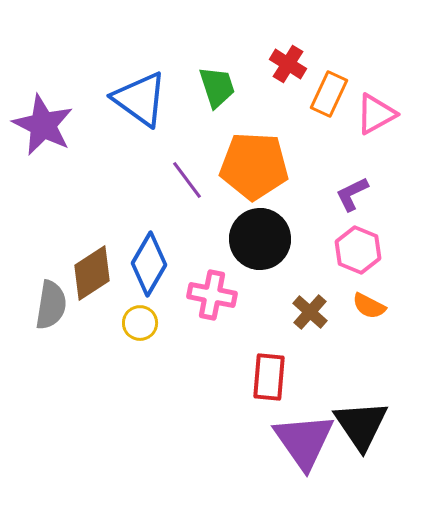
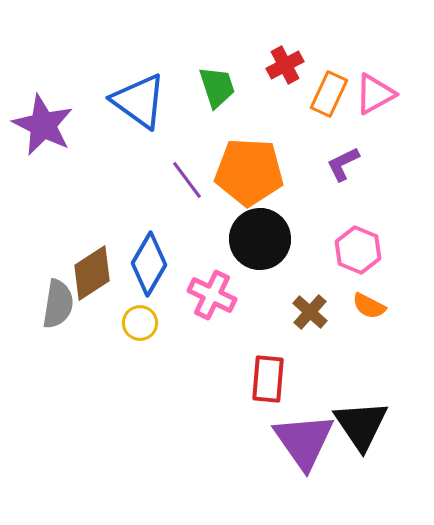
red cross: moved 3 px left, 1 px down; rotated 30 degrees clockwise
blue triangle: moved 1 px left, 2 px down
pink triangle: moved 1 px left, 20 px up
orange pentagon: moved 5 px left, 6 px down
purple L-shape: moved 9 px left, 30 px up
pink cross: rotated 15 degrees clockwise
gray semicircle: moved 7 px right, 1 px up
red rectangle: moved 1 px left, 2 px down
